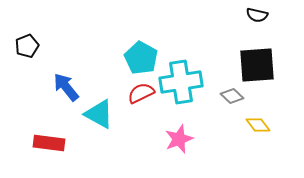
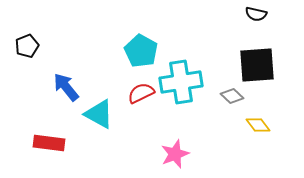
black semicircle: moved 1 px left, 1 px up
cyan pentagon: moved 7 px up
pink star: moved 4 px left, 15 px down
